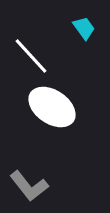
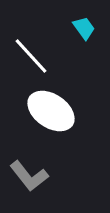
white ellipse: moved 1 px left, 4 px down
gray L-shape: moved 10 px up
